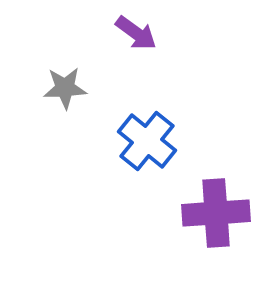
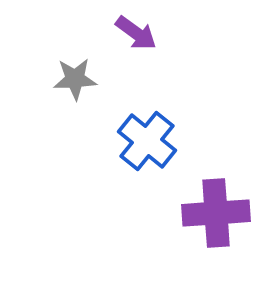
gray star: moved 10 px right, 9 px up
